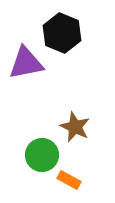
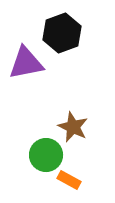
black hexagon: rotated 18 degrees clockwise
brown star: moved 2 px left
green circle: moved 4 px right
